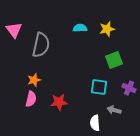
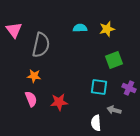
orange star: moved 4 px up; rotated 24 degrees clockwise
pink semicircle: rotated 35 degrees counterclockwise
white semicircle: moved 1 px right
